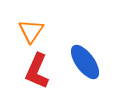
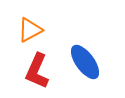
orange triangle: moved 1 px left, 1 px up; rotated 28 degrees clockwise
